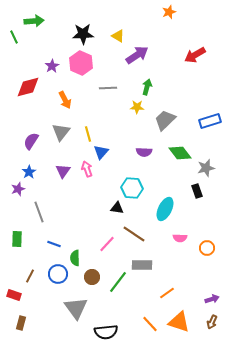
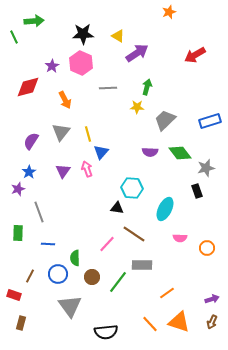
purple arrow at (137, 55): moved 2 px up
purple semicircle at (144, 152): moved 6 px right
green rectangle at (17, 239): moved 1 px right, 6 px up
blue line at (54, 244): moved 6 px left; rotated 16 degrees counterclockwise
gray triangle at (76, 308): moved 6 px left, 2 px up
